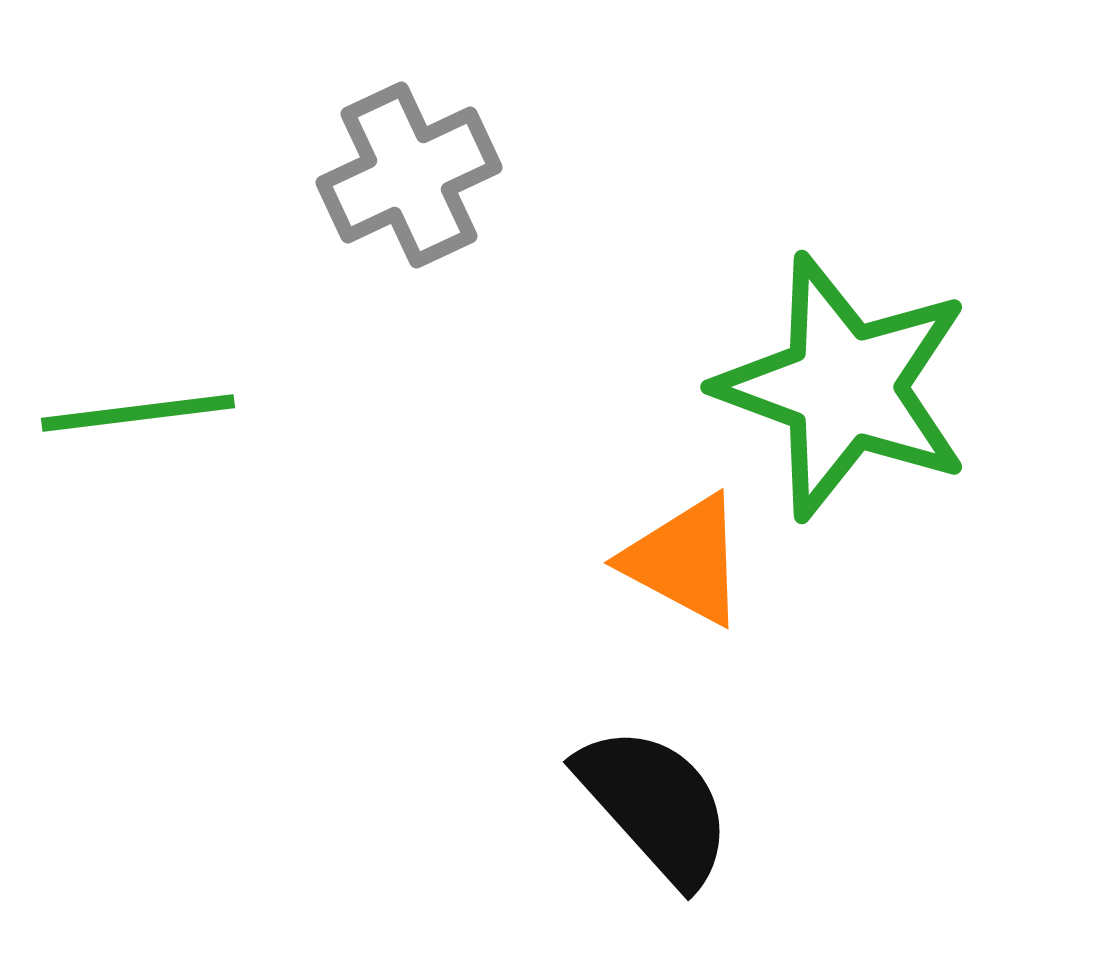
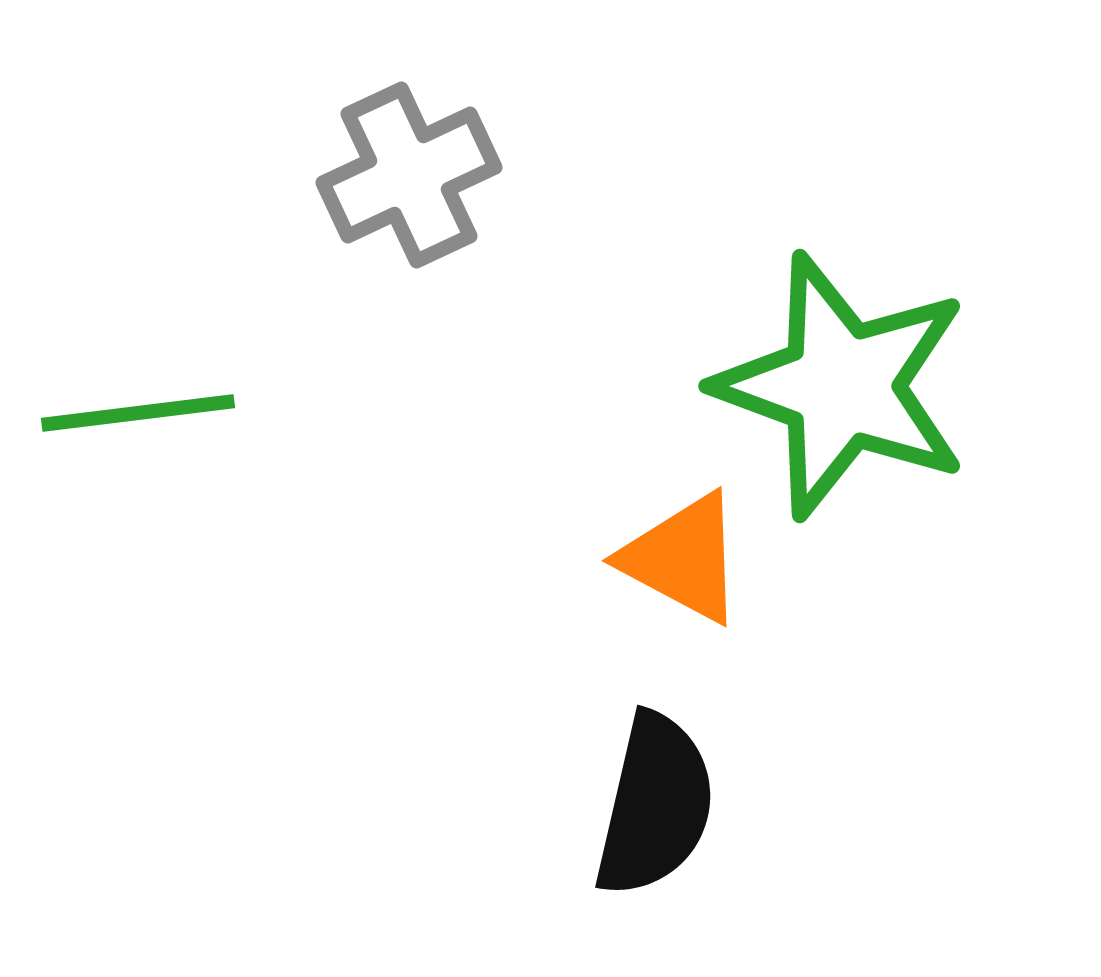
green star: moved 2 px left, 1 px up
orange triangle: moved 2 px left, 2 px up
black semicircle: rotated 55 degrees clockwise
